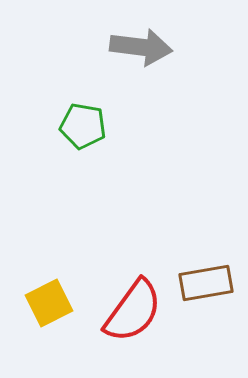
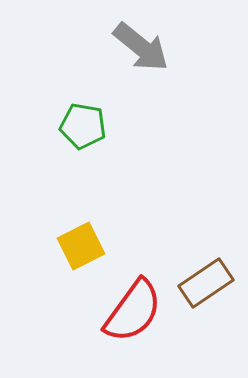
gray arrow: rotated 32 degrees clockwise
brown rectangle: rotated 24 degrees counterclockwise
yellow square: moved 32 px right, 57 px up
